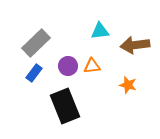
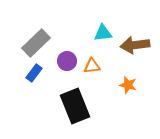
cyan triangle: moved 3 px right, 2 px down
purple circle: moved 1 px left, 5 px up
black rectangle: moved 10 px right
